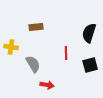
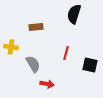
black semicircle: moved 15 px left, 19 px up
red line: rotated 16 degrees clockwise
black square: rotated 28 degrees clockwise
red arrow: moved 1 px up
